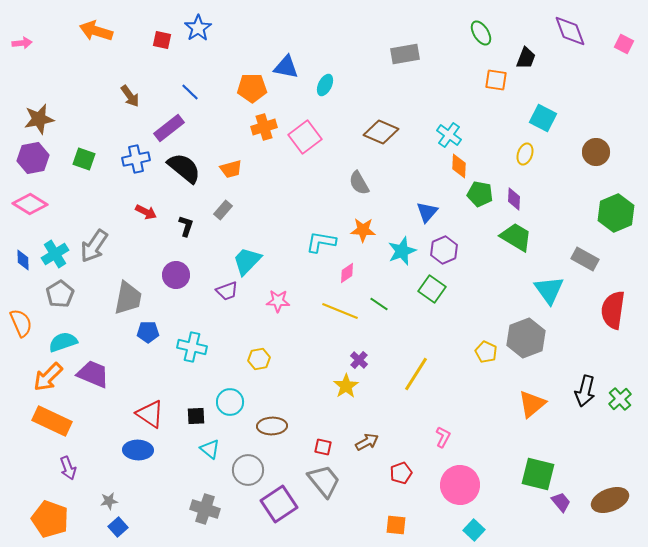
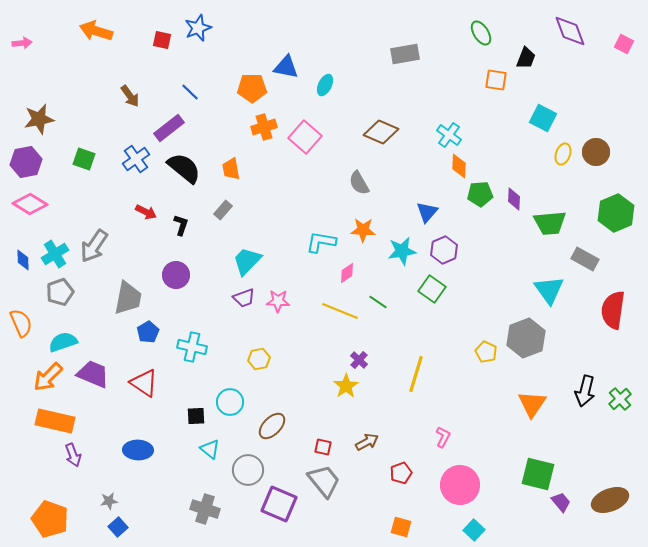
blue star at (198, 28): rotated 12 degrees clockwise
pink square at (305, 137): rotated 12 degrees counterclockwise
yellow ellipse at (525, 154): moved 38 px right
purple hexagon at (33, 158): moved 7 px left, 4 px down
blue cross at (136, 159): rotated 24 degrees counterclockwise
orange trapezoid at (231, 169): rotated 95 degrees clockwise
green pentagon at (480, 194): rotated 15 degrees counterclockwise
black L-shape at (186, 226): moved 5 px left, 1 px up
green trapezoid at (516, 237): moved 34 px right, 14 px up; rotated 144 degrees clockwise
cyan star at (402, 251): rotated 12 degrees clockwise
purple trapezoid at (227, 291): moved 17 px right, 7 px down
gray pentagon at (60, 294): moved 2 px up; rotated 12 degrees clockwise
green line at (379, 304): moved 1 px left, 2 px up
blue pentagon at (148, 332): rotated 30 degrees counterclockwise
yellow line at (416, 374): rotated 15 degrees counterclockwise
orange triangle at (532, 404): rotated 16 degrees counterclockwise
red triangle at (150, 414): moved 6 px left, 31 px up
orange rectangle at (52, 421): moved 3 px right; rotated 12 degrees counterclockwise
brown ellipse at (272, 426): rotated 44 degrees counterclockwise
purple arrow at (68, 468): moved 5 px right, 13 px up
purple square at (279, 504): rotated 33 degrees counterclockwise
orange square at (396, 525): moved 5 px right, 2 px down; rotated 10 degrees clockwise
